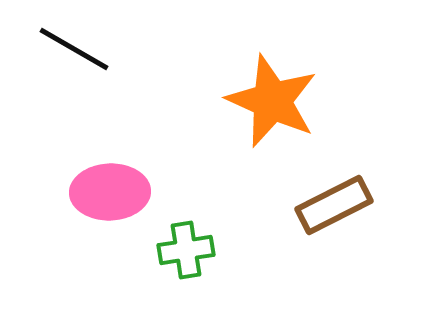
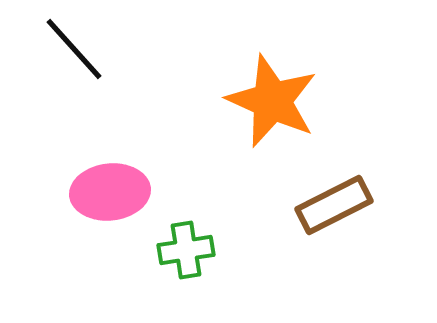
black line: rotated 18 degrees clockwise
pink ellipse: rotated 4 degrees counterclockwise
